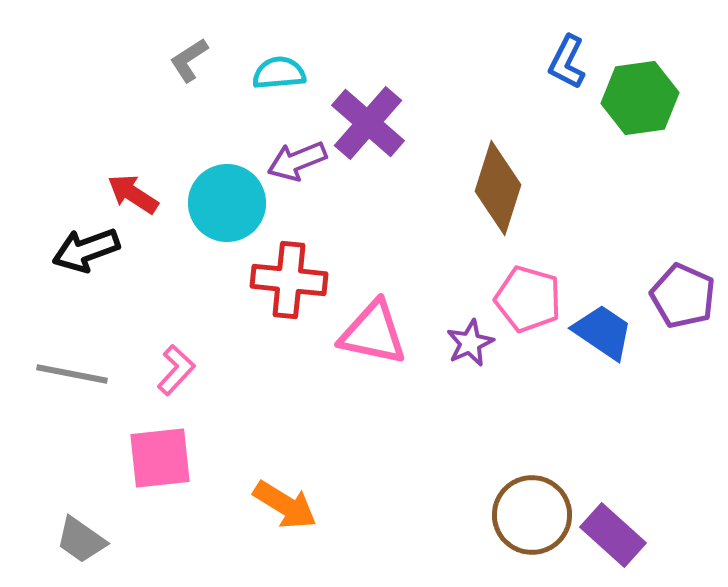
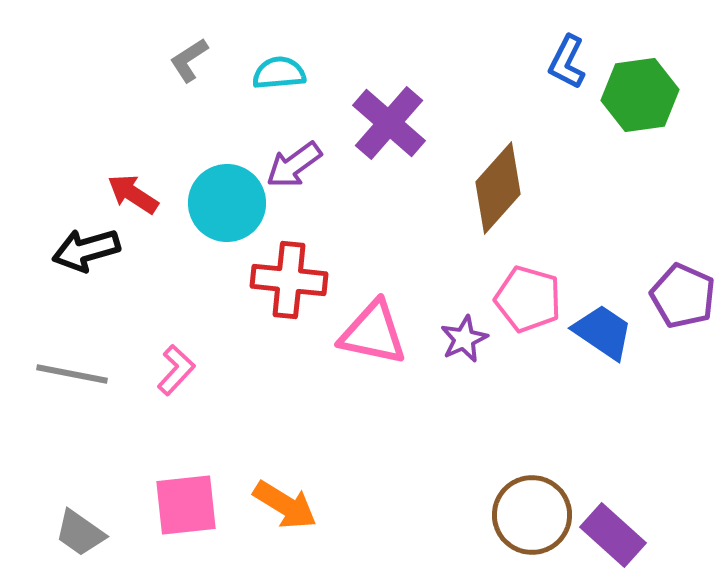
green hexagon: moved 3 px up
purple cross: moved 21 px right
purple arrow: moved 3 px left, 4 px down; rotated 14 degrees counterclockwise
brown diamond: rotated 24 degrees clockwise
black arrow: rotated 4 degrees clockwise
purple star: moved 6 px left, 4 px up
pink square: moved 26 px right, 47 px down
gray trapezoid: moved 1 px left, 7 px up
